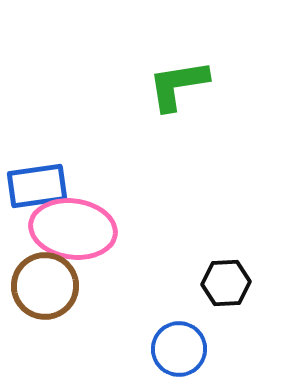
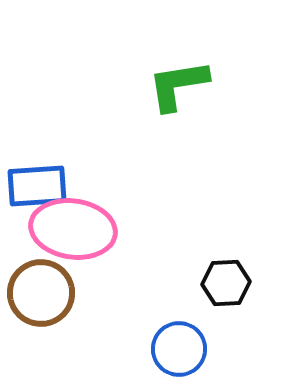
blue rectangle: rotated 4 degrees clockwise
brown circle: moved 4 px left, 7 px down
